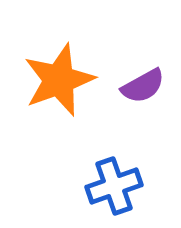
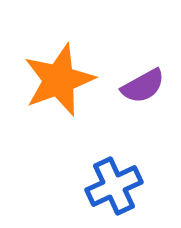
blue cross: rotated 6 degrees counterclockwise
